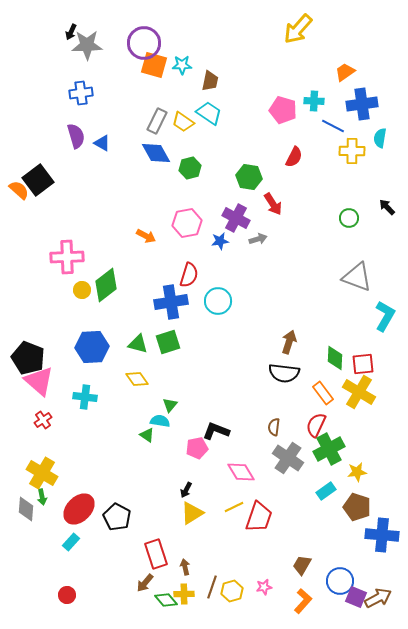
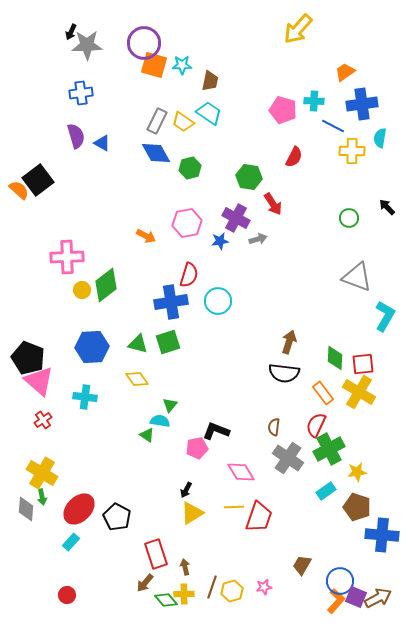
yellow line at (234, 507): rotated 24 degrees clockwise
orange L-shape at (303, 601): moved 33 px right
